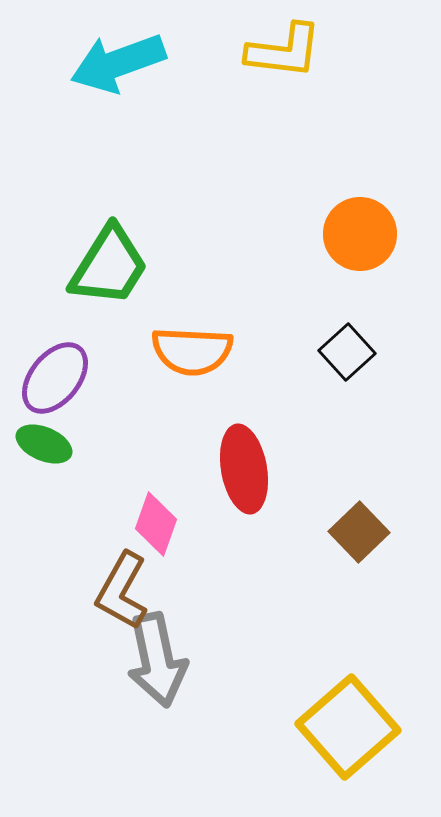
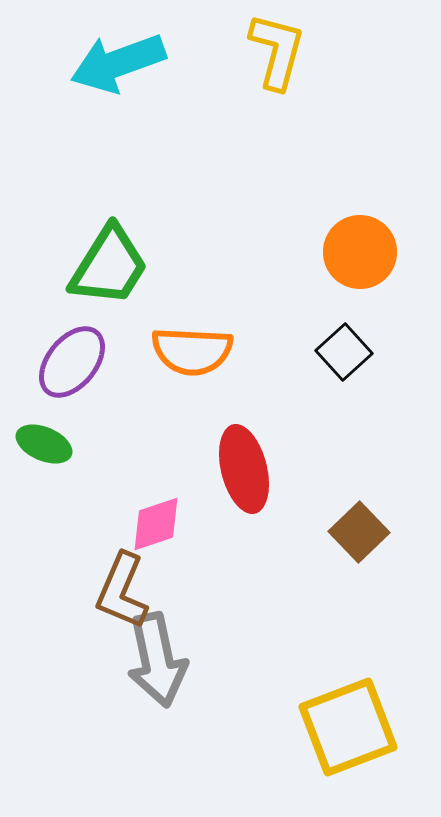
yellow L-shape: moved 7 px left; rotated 82 degrees counterclockwise
orange circle: moved 18 px down
black square: moved 3 px left
purple ellipse: moved 17 px right, 16 px up
red ellipse: rotated 4 degrees counterclockwise
pink diamond: rotated 52 degrees clockwise
brown L-shape: rotated 6 degrees counterclockwise
yellow square: rotated 20 degrees clockwise
